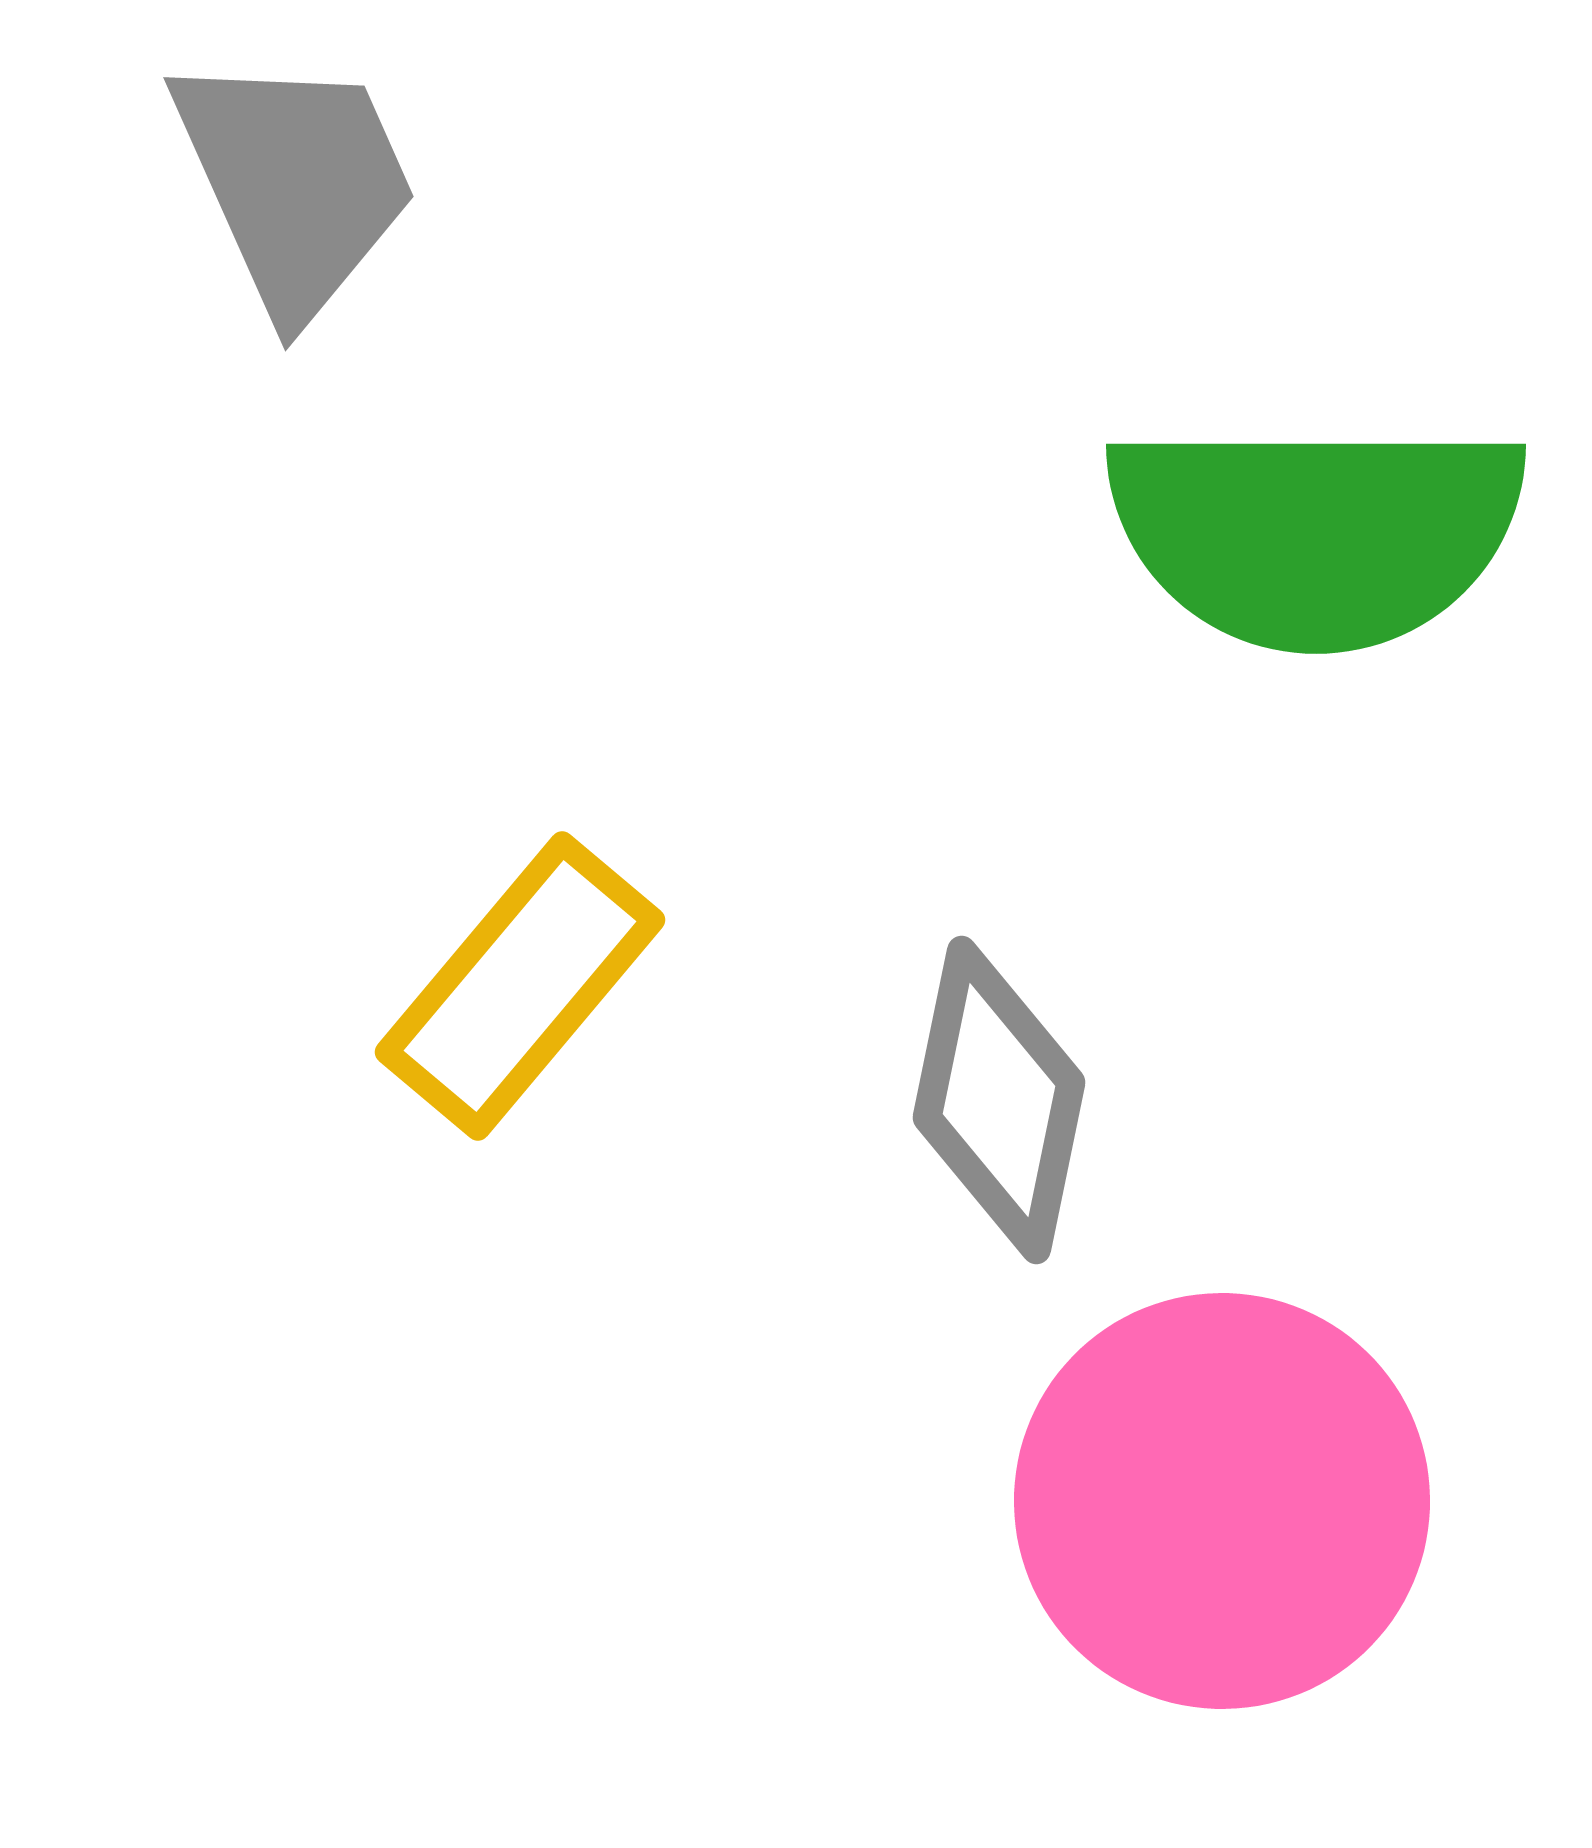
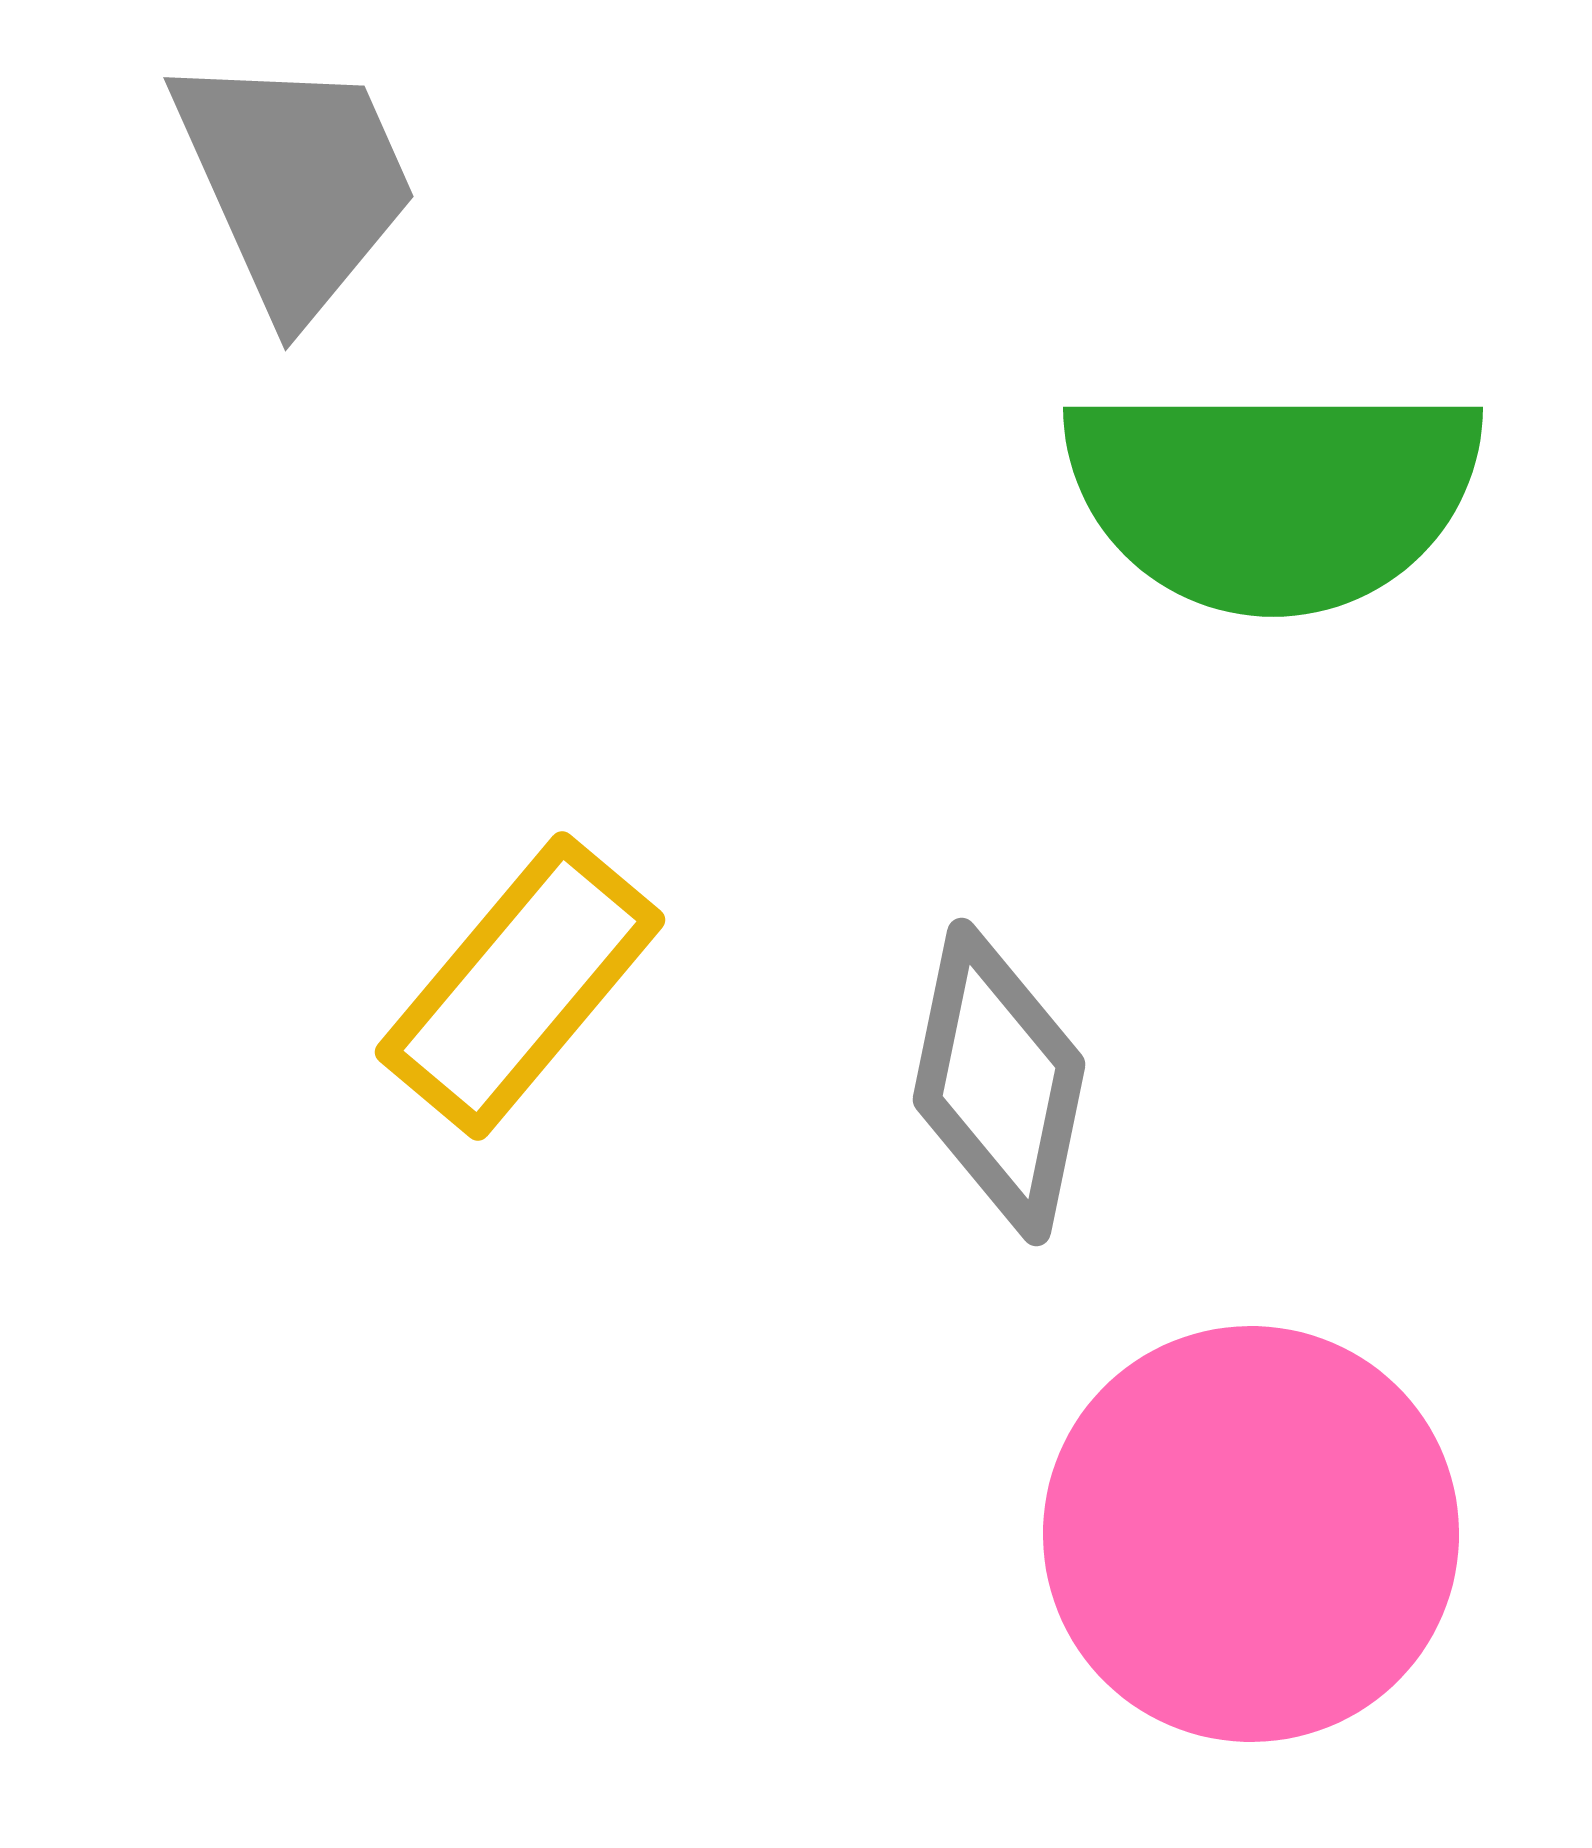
green semicircle: moved 43 px left, 37 px up
gray diamond: moved 18 px up
pink circle: moved 29 px right, 33 px down
